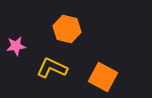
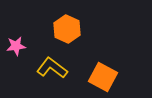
orange hexagon: rotated 12 degrees clockwise
yellow L-shape: rotated 12 degrees clockwise
